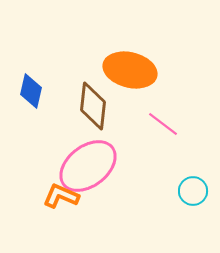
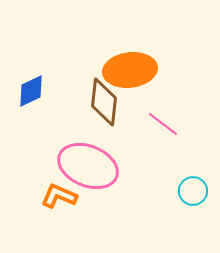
orange ellipse: rotated 21 degrees counterclockwise
blue diamond: rotated 52 degrees clockwise
brown diamond: moved 11 px right, 4 px up
pink ellipse: rotated 60 degrees clockwise
orange L-shape: moved 2 px left
